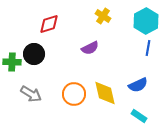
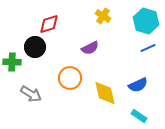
cyan hexagon: rotated 15 degrees counterclockwise
blue line: rotated 56 degrees clockwise
black circle: moved 1 px right, 7 px up
orange circle: moved 4 px left, 16 px up
